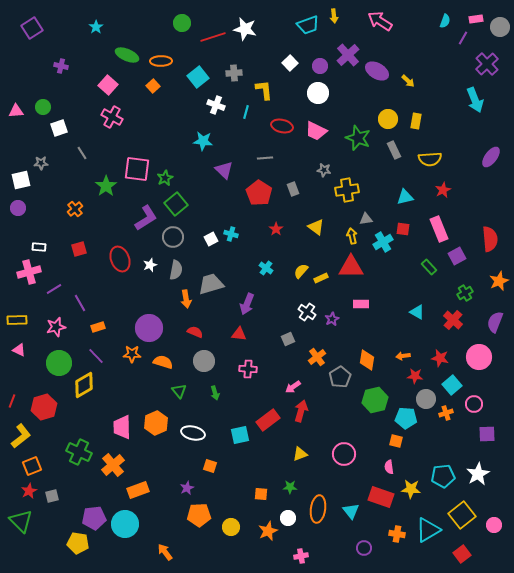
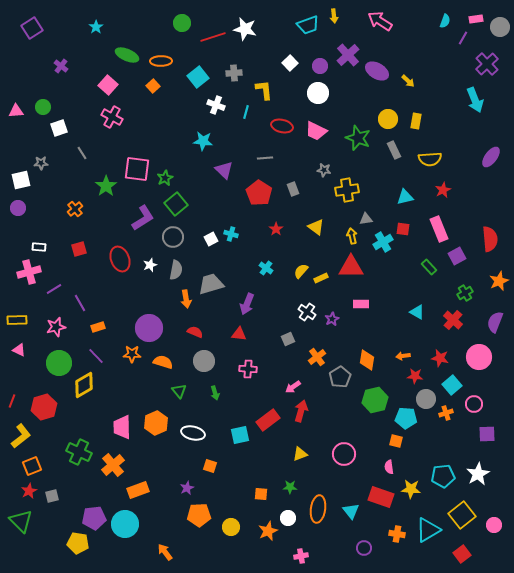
purple cross at (61, 66): rotated 24 degrees clockwise
purple L-shape at (146, 218): moved 3 px left
